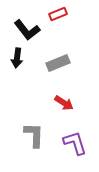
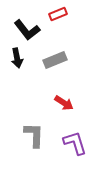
black arrow: rotated 18 degrees counterclockwise
gray rectangle: moved 3 px left, 3 px up
